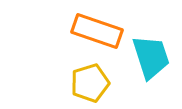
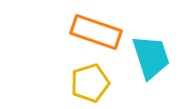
orange rectangle: moved 1 px left, 1 px down
